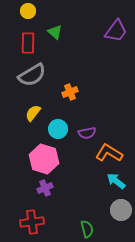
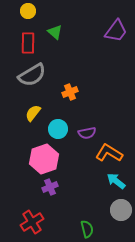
pink hexagon: rotated 24 degrees clockwise
purple cross: moved 5 px right, 1 px up
red cross: rotated 25 degrees counterclockwise
